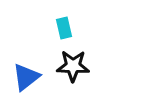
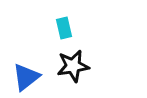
black star: rotated 12 degrees counterclockwise
